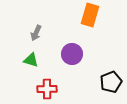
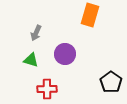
purple circle: moved 7 px left
black pentagon: rotated 15 degrees counterclockwise
